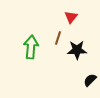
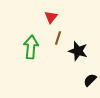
red triangle: moved 20 px left
black star: moved 1 px right, 1 px down; rotated 18 degrees clockwise
